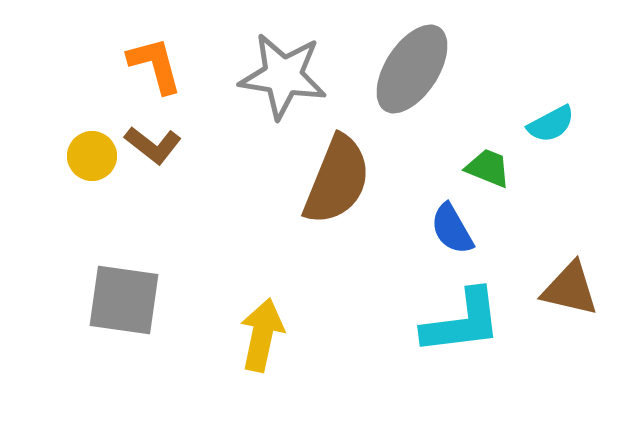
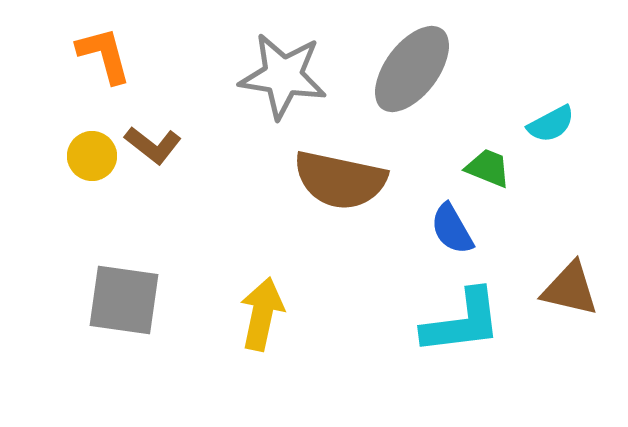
orange L-shape: moved 51 px left, 10 px up
gray ellipse: rotated 4 degrees clockwise
brown semicircle: moved 3 px right; rotated 80 degrees clockwise
yellow arrow: moved 21 px up
